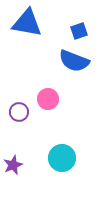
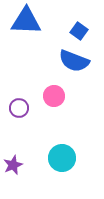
blue triangle: moved 1 px left, 2 px up; rotated 8 degrees counterclockwise
blue square: rotated 36 degrees counterclockwise
pink circle: moved 6 px right, 3 px up
purple circle: moved 4 px up
